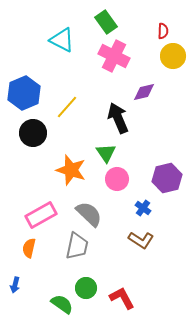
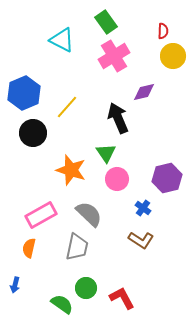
pink cross: rotated 32 degrees clockwise
gray trapezoid: moved 1 px down
